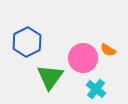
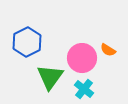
pink circle: moved 1 px left
cyan cross: moved 12 px left
